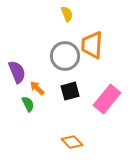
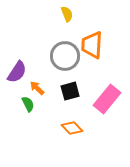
purple semicircle: rotated 55 degrees clockwise
orange diamond: moved 14 px up
